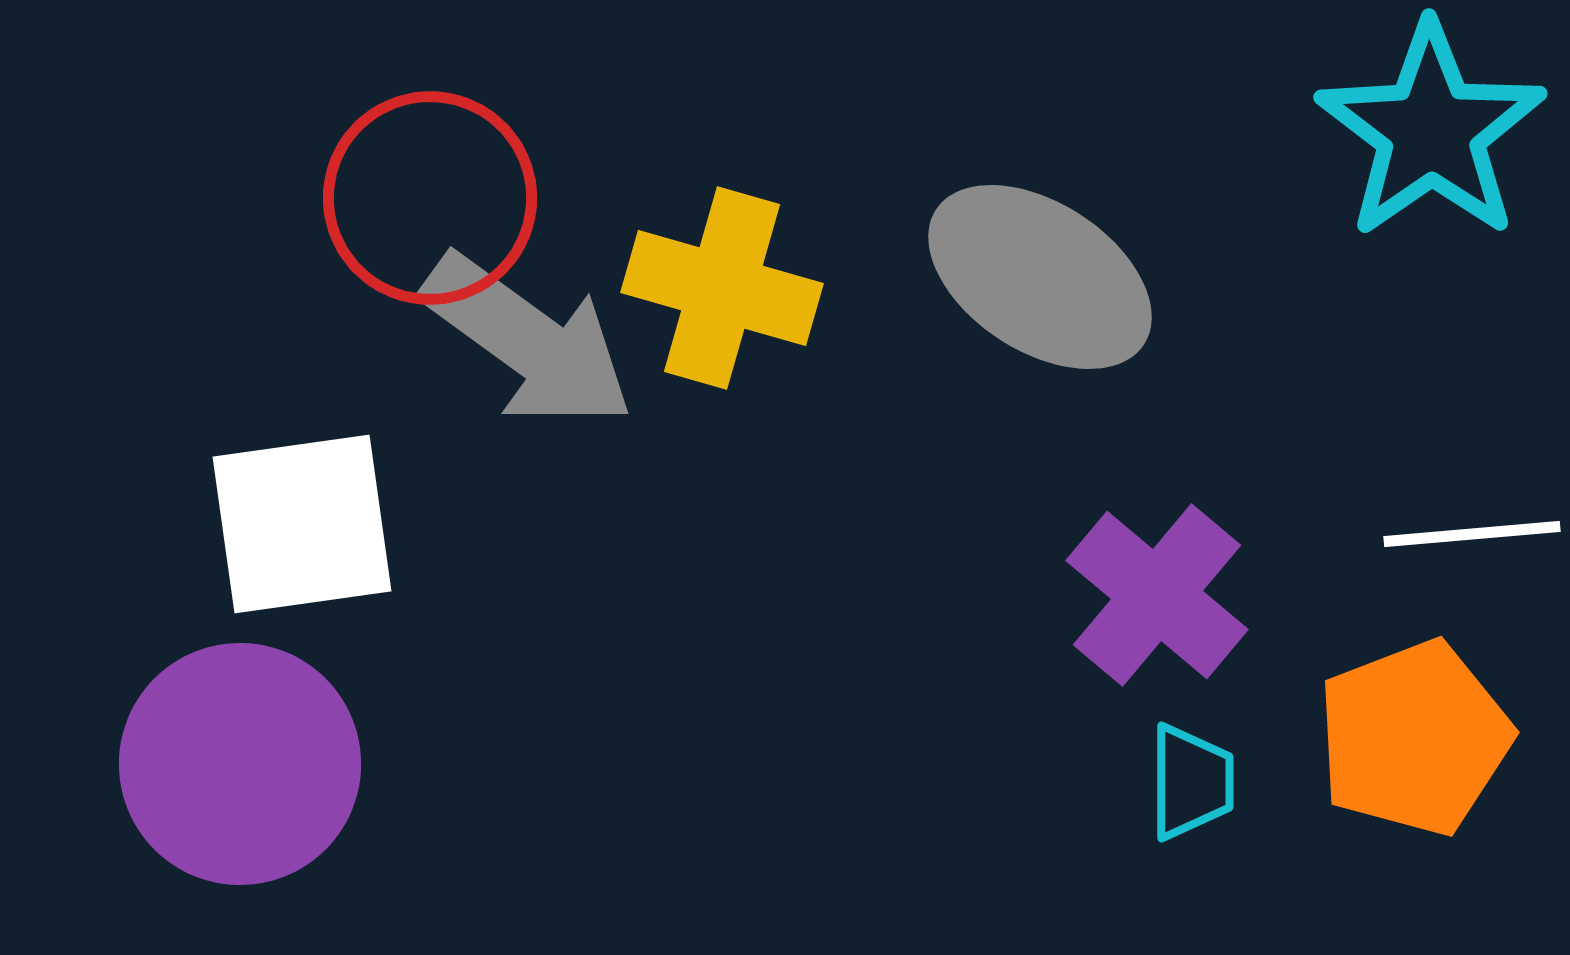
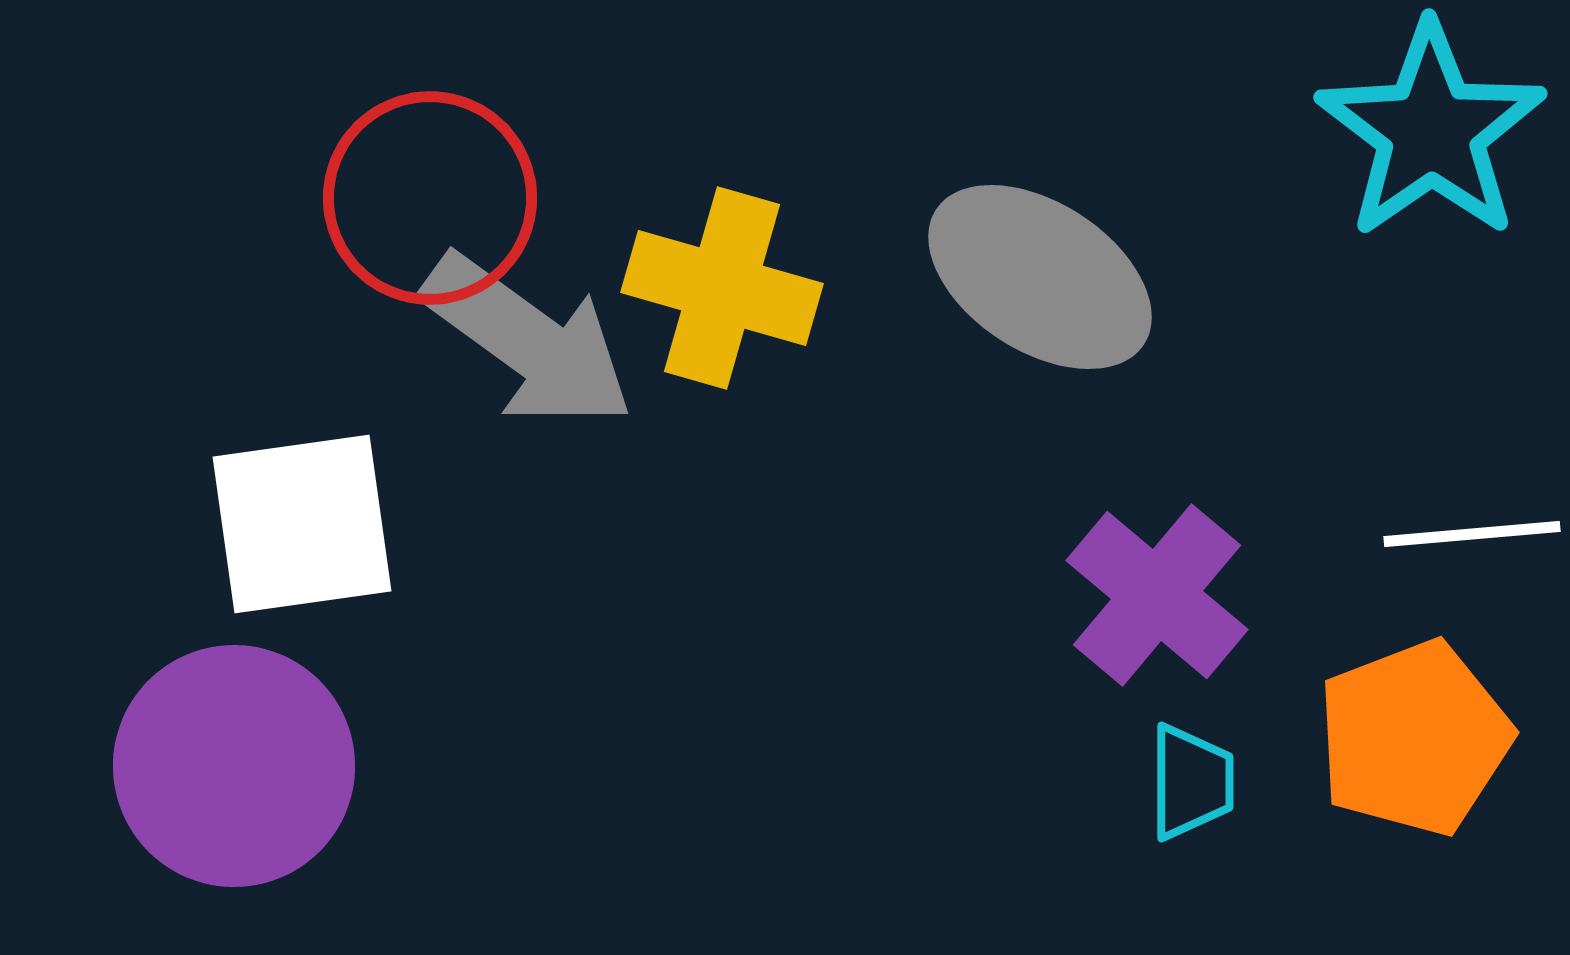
purple circle: moved 6 px left, 2 px down
